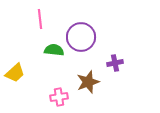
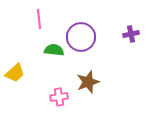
pink line: moved 1 px left
purple cross: moved 16 px right, 29 px up
